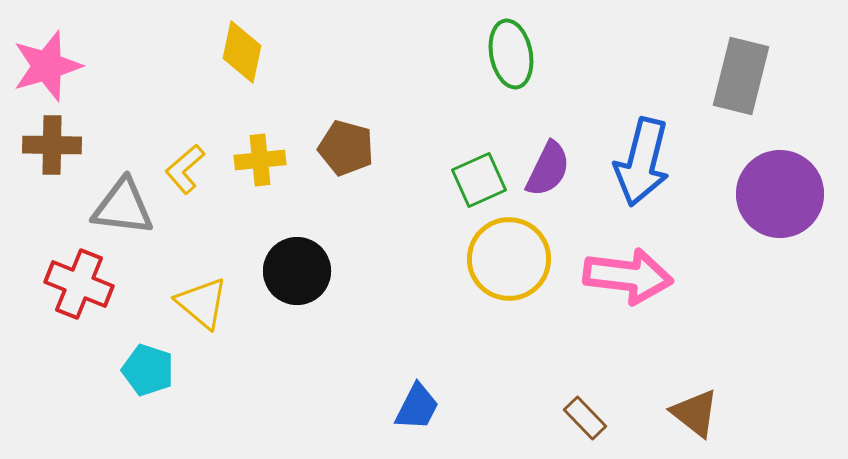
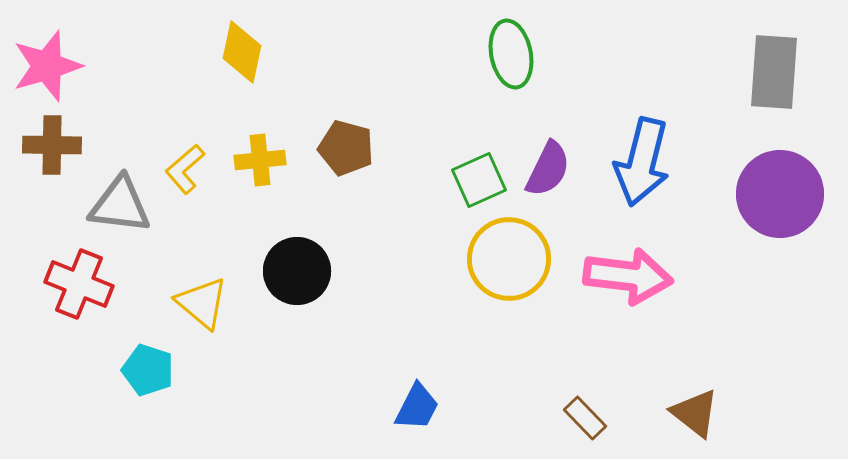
gray rectangle: moved 33 px right, 4 px up; rotated 10 degrees counterclockwise
gray triangle: moved 3 px left, 2 px up
